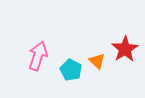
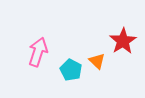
red star: moved 2 px left, 8 px up
pink arrow: moved 4 px up
